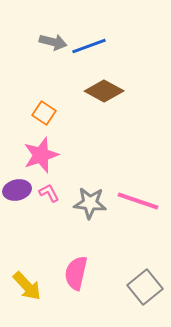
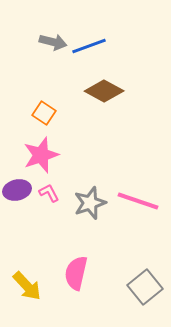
gray star: rotated 24 degrees counterclockwise
